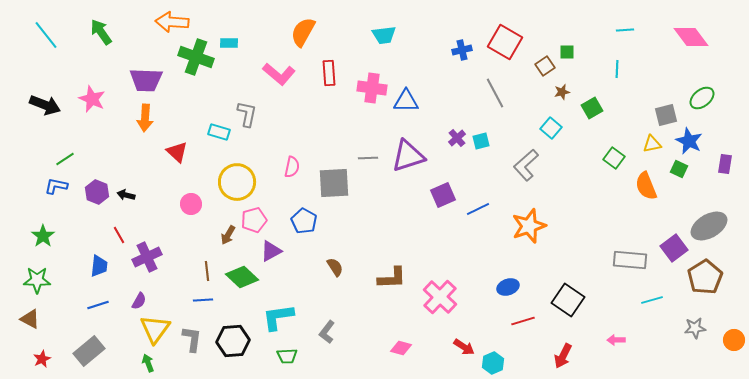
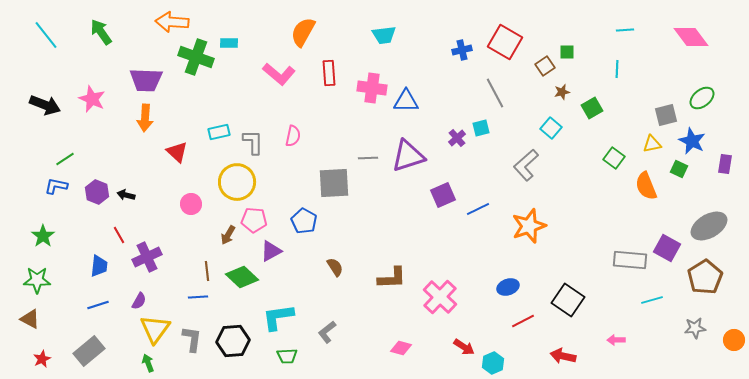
gray L-shape at (247, 114): moved 6 px right, 28 px down; rotated 12 degrees counterclockwise
cyan rectangle at (219, 132): rotated 30 degrees counterclockwise
cyan square at (481, 141): moved 13 px up
blue star at (689, 141): moved 3 px right
pink semicircle at (292, 167): moved 1 px right, 31 px up
pink pentagon at (254, 220): rotated 20 degrees clockwise
purple square at (674, 248): moved 7 px left; rotated 24 degrees counterclockwise
blue line at (203, 300): moved 5 px left, 3 px up
red line at (523, 321): rotated 10 degrees counterclockwise
gray L-shape at (327, 332): rotated 15 degrees clockwise
red arrow at (563, 356): rotated 75 degrees clockwise
